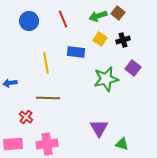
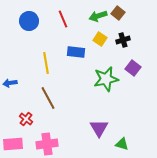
brown line: rotated 60 degrees clockwise
red cross: moved 2 px down
